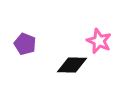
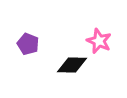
purple pentagon: moved 3 px right
